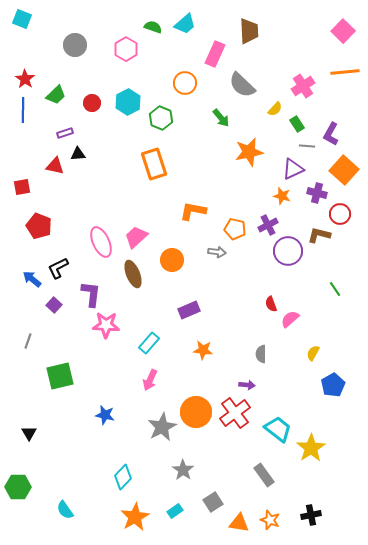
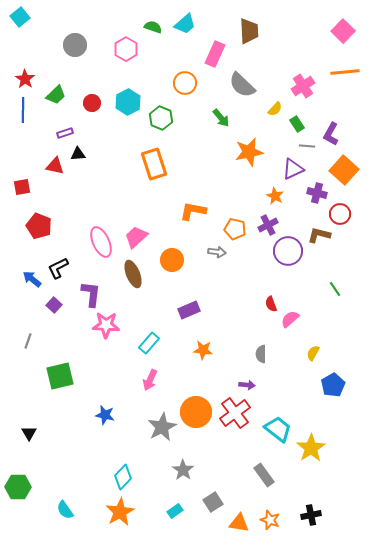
cyan square at (22, 19): moved 2 px left, 2 px up; rotated 30 degrees clockwise
orange star at (282, 196): moved 7 px left; rotated 12 degrees clockwise
orange star at (135, 517): moved 15 px left, 5 px up
